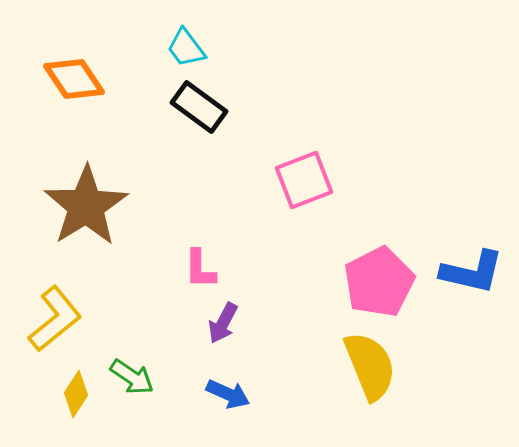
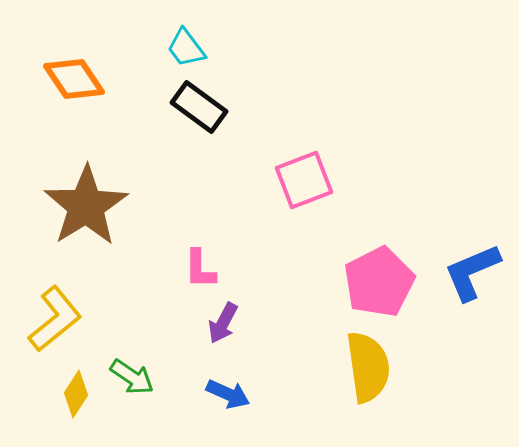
blue L-shape: rotated 144 degrees clockwise
yellow semicircle: moved 2 px left, 1 px down; rotated 14 degrees clockwise
